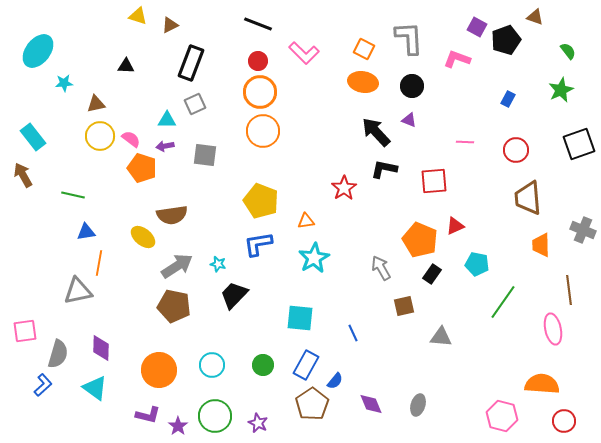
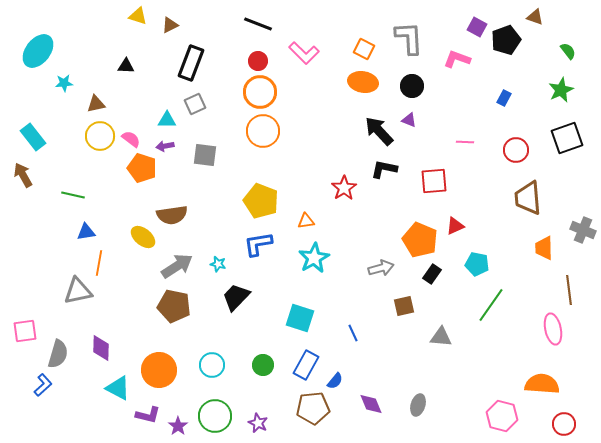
blue rectangle at (508, 99): moved 4 px left, 1 px up
black arrow at (376, 132): moved 3 px right, 1 px up
black square at (579, 144): moved 12 px left, 6 px up
orange trapezoid at (541, 245): moved 3 px right, 3 px down
gray arrow at (381, 268): rotated 105 degrees clockwise
black trapezoid at (234, 295): moved 2 px right, 2 px down
green line at (503, 302): moved 12 px left, 3 px down
cyan square at (300, 318): rotated 12 degrees clockwise
cyan triangle at (95, 388): moved 23 px right; rotated 8 degrees counterclockwise
brown pentagon at (312, 404): moved 1 px right, 4 px down; rotated 28 degrees clockwise
red circle at (564, 421): moved 3 px down
